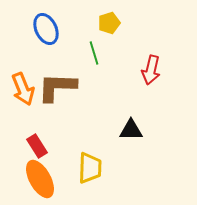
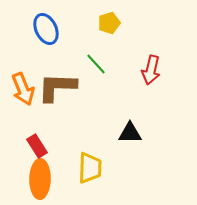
green line: moved 2 px right, 11 px down; rotated 25 degrees counterclockwise
black triangle: moved 1 px left, 3 px down
orange ellipse: rotated 30 degrees clockwise
